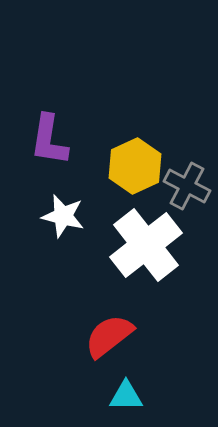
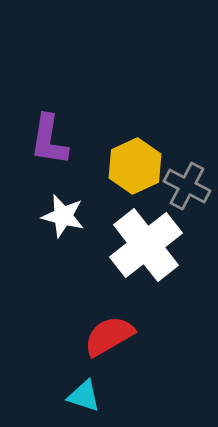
red semicircle: rotated 8 degrees clockwise
cyan triangle: moved 42 px left; rotated 18 degrees clockwise
